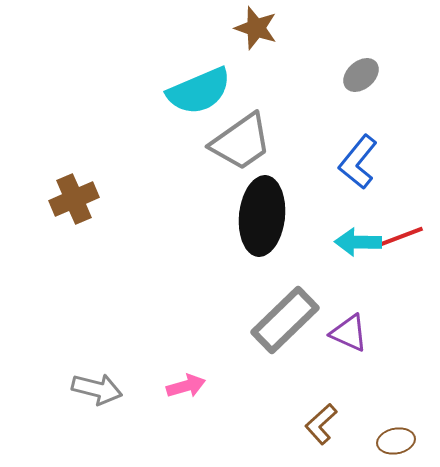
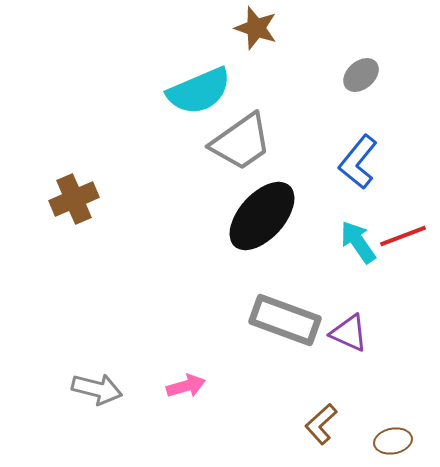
black ellipse: rotated 36 degrees clockwise
red line: moved 3 px right, 1 px up
cyan arrow: rotated 54 degrees clockwise
gray rectangle: rotated 64 degrees clockwise
brown ellipse: moved 3 px left
